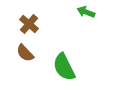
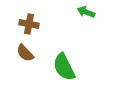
brown cross: rotated 30 degrees counterclockwise
